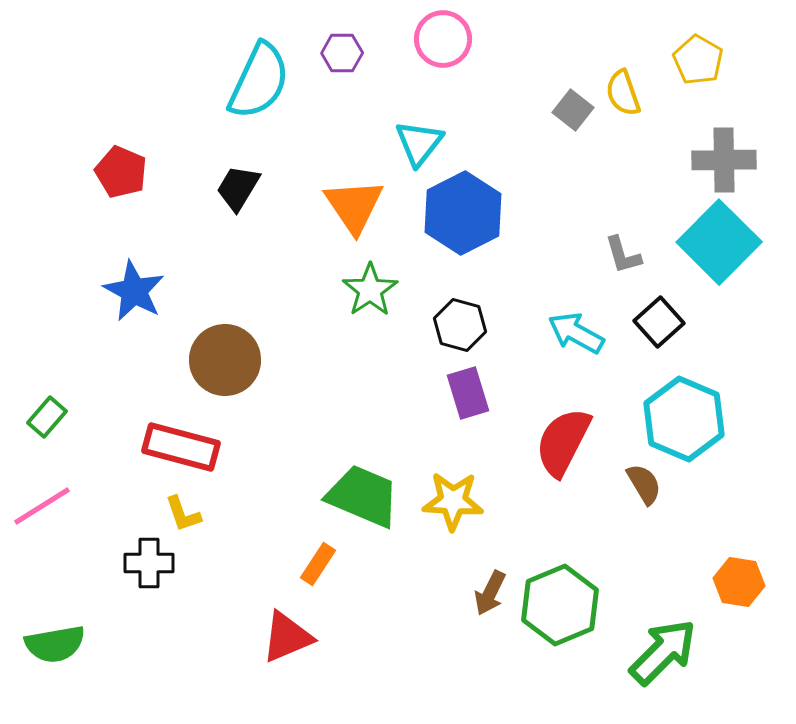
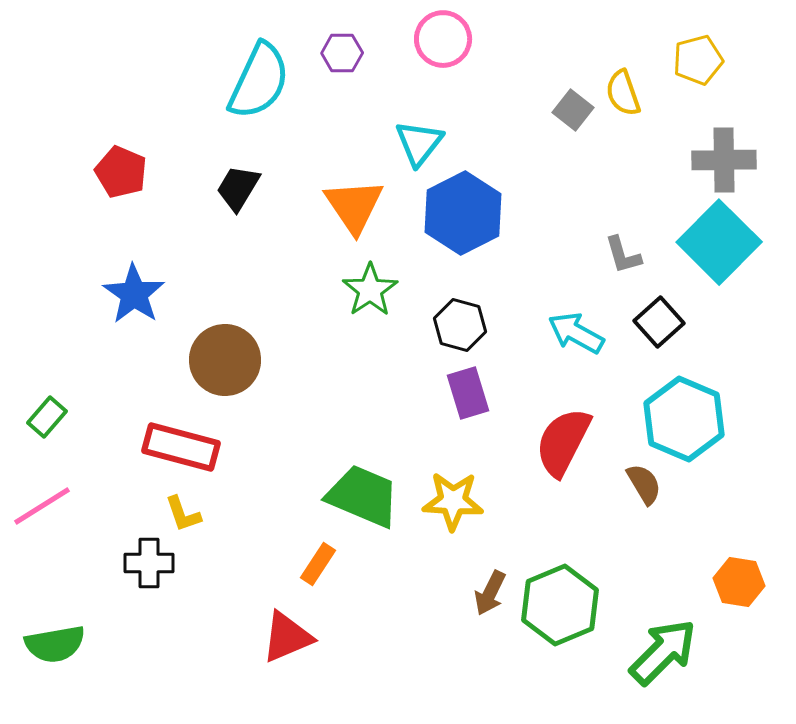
yellow pentagon: rotated 27 degrees clockwise
blue star: moved 3 px down; rotated 6 degrees clockwise
